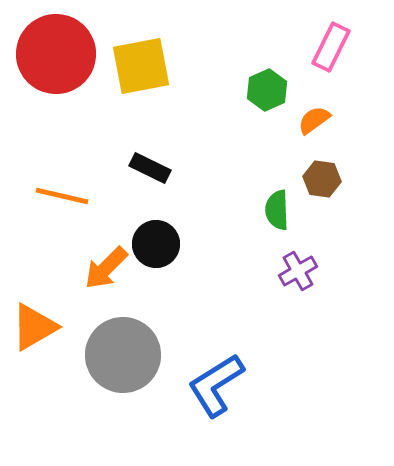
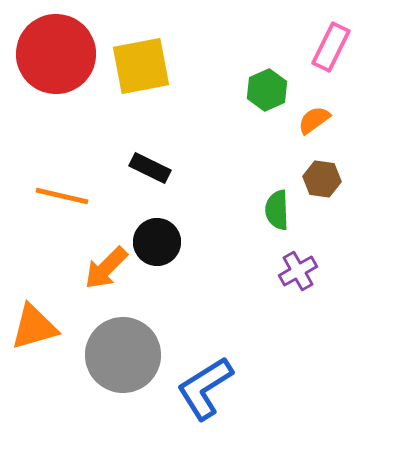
black circle: moved 1 px right, 2 px up
orange triangle: rotated 14 degrees clockwise
blue L-shape: moved 11 px left, 3 px down
